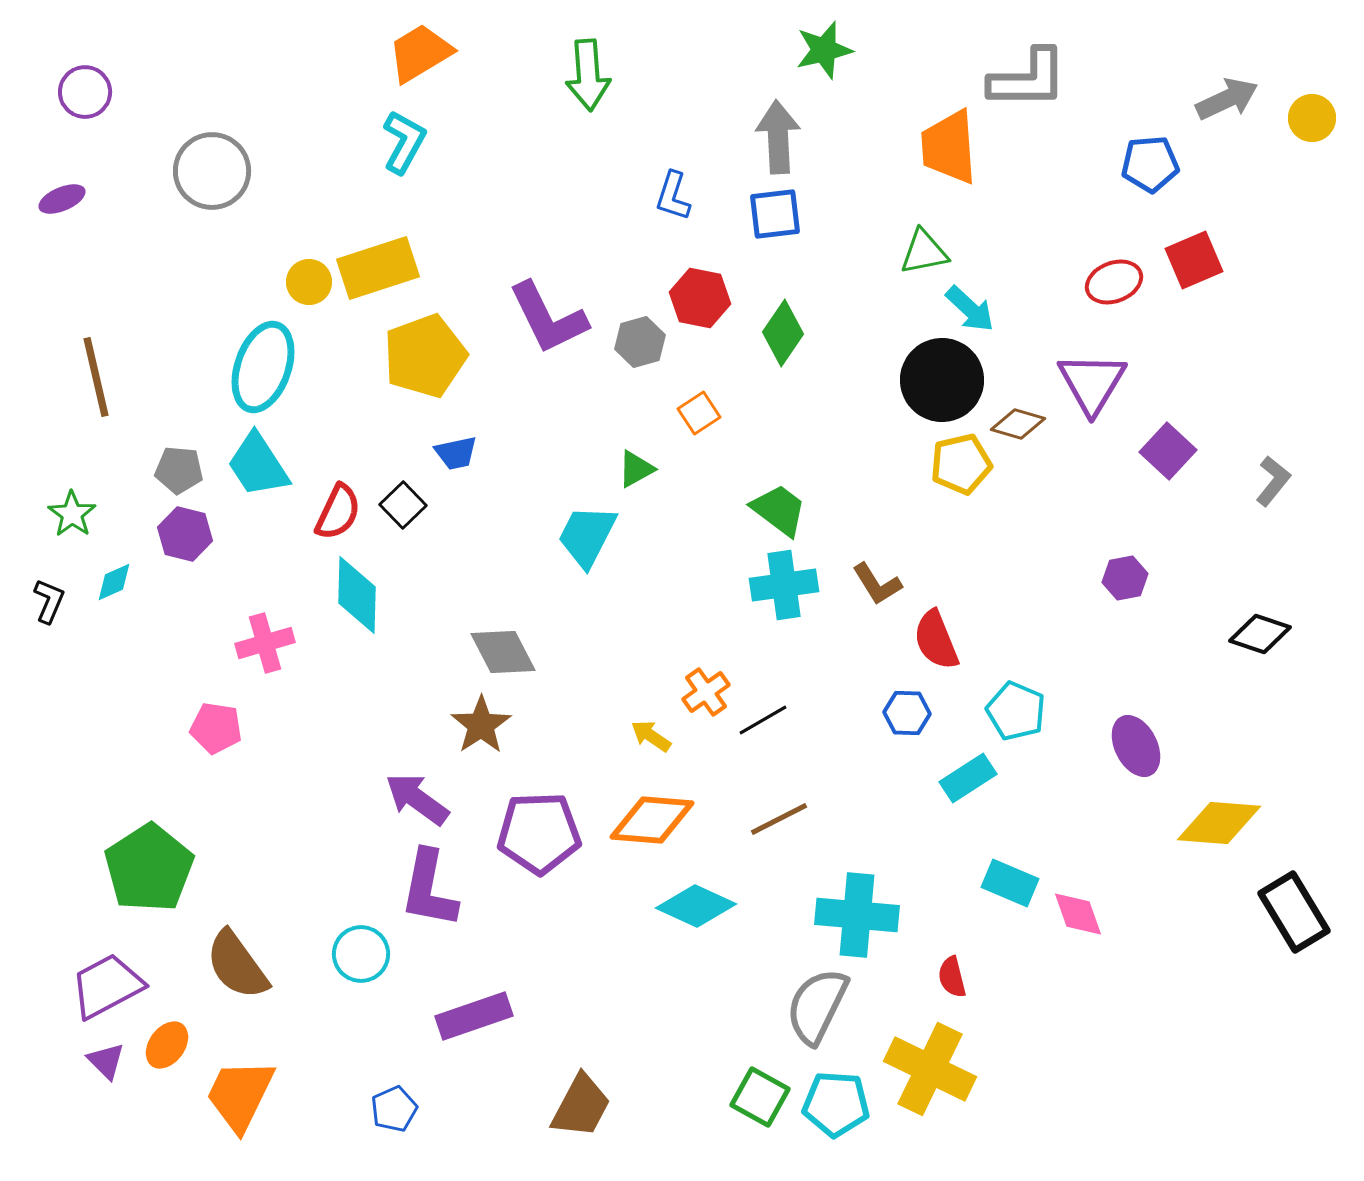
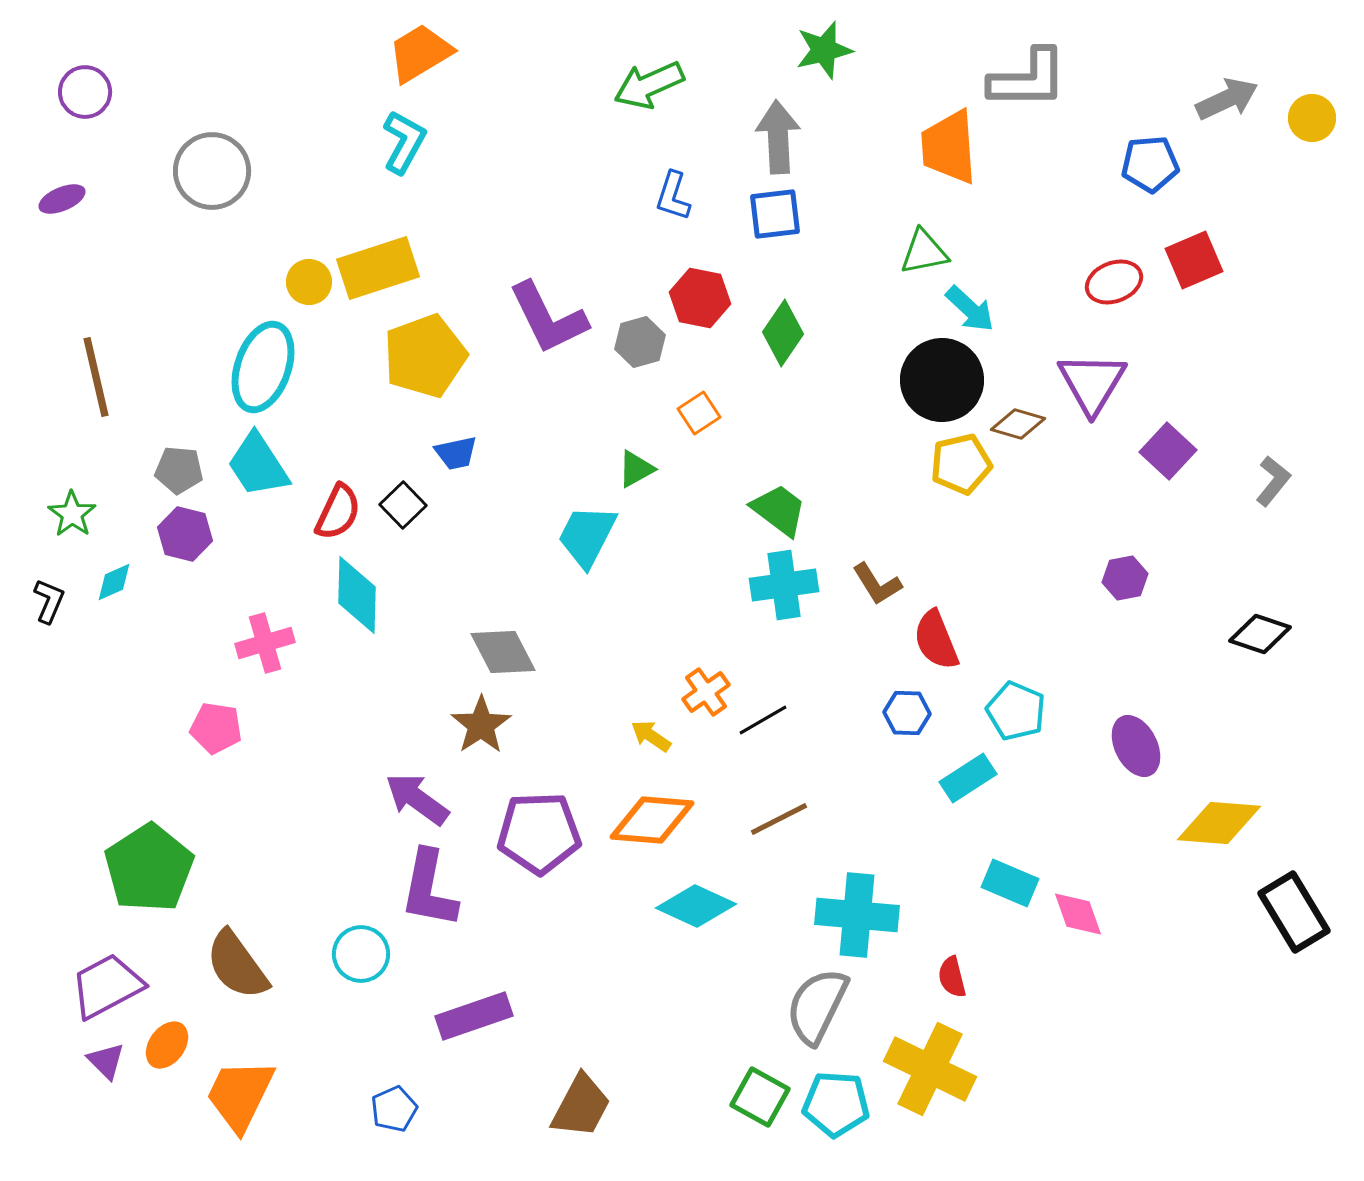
green arrow at (588, 75): moved 61 px right, 10 px down; rotated 70 degrees clockwise
